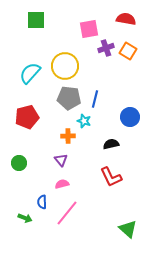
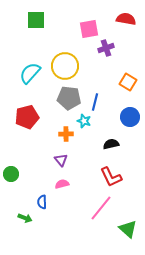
orange square: moved 31 px down
blue line: moved 3 px down
orange cross: moved 2 px left, 2 px up
green circle: moved 8 px left, 11 px down
pink line: moved 34 px right, 5 px up
